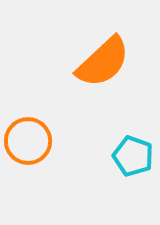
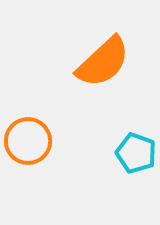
cyan pentagon: moved 3 px right, 3 px up
